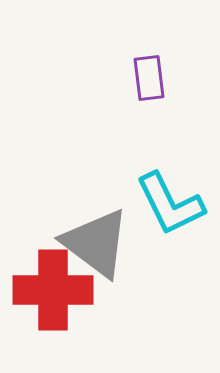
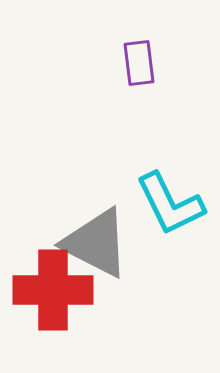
purple rectangle: moved 10 px left, 15 px up
gray triangle: rotated 10 degrees counterclockwise
